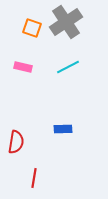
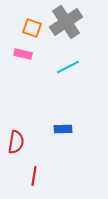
pink rectangle: moved 13 px up
red line: moved 2 px up
